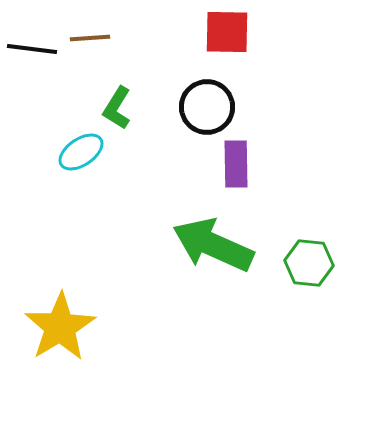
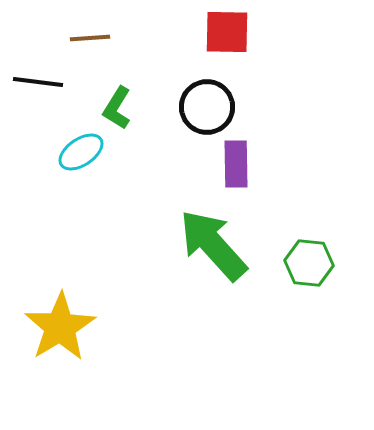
black line: moved 6 px right, 33 px down
green arrow: rotated 24 degrees clockwise
